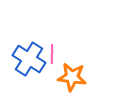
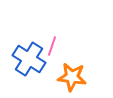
pink line: moved 8 px up; rotated 18 degrees clockwise
